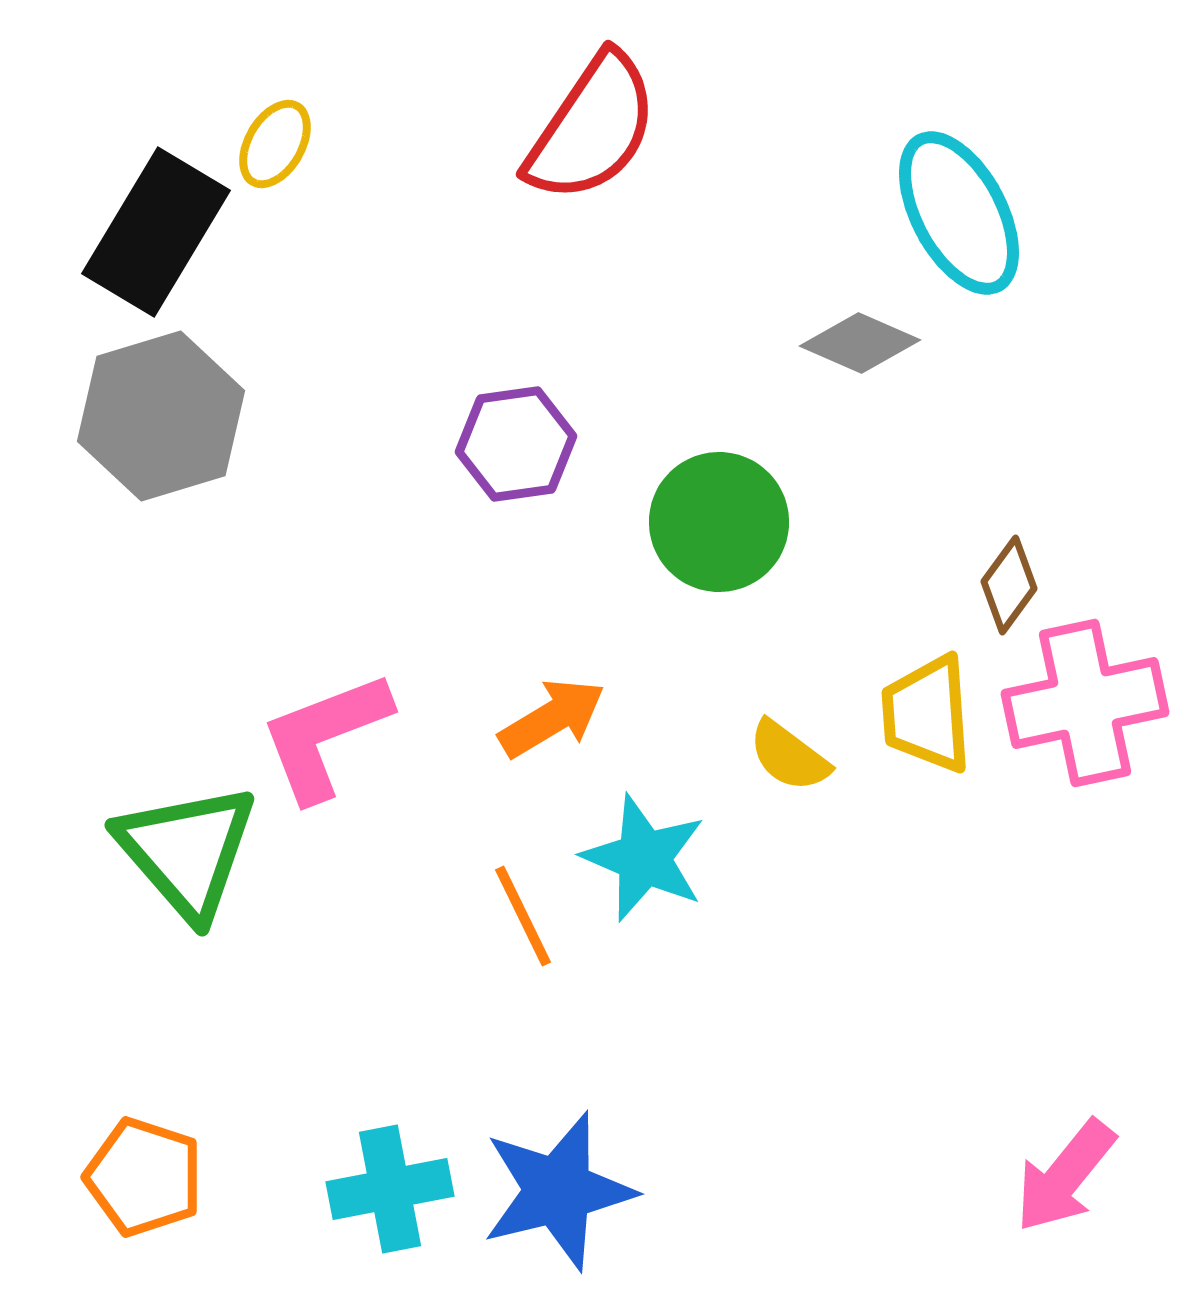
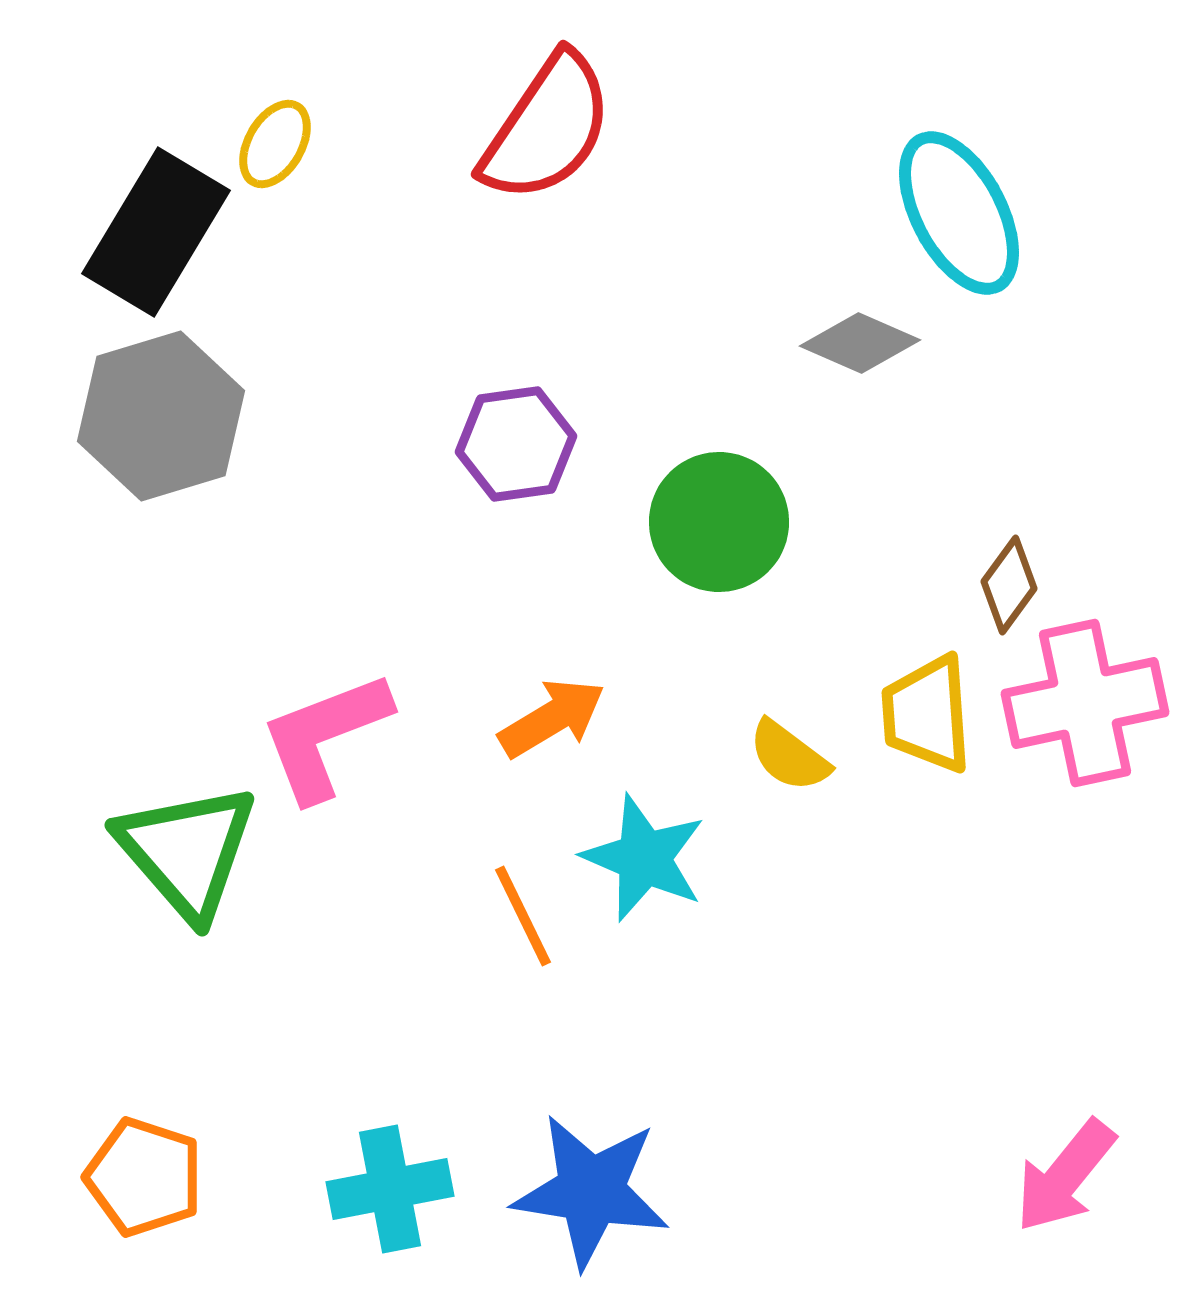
red semicircle: moved 45 px left
blue star: moved 33 px right; rotated 23 degrees clockwise
